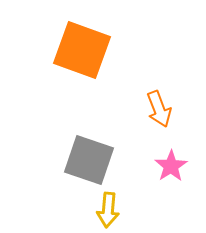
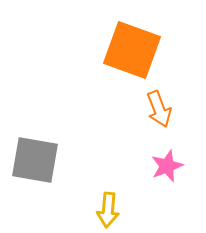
orange square: moved 50 px right
gray square: moved 54 px left; rotated 9 degrees counterclockwise
pink star: moved 4 px left; rotated 12 degrees clockwise
